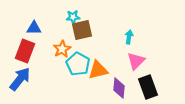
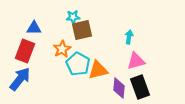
pink triangle: rotated 30 degrees clockwise
black rectangle: moved 8 px left
